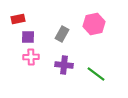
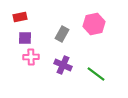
red rectangle: moved 2 px right, 2 px up
purple square: moved 3 px left, 1 px down
purple cross: moved 1 px left; rotated 18 degrees clockwise
